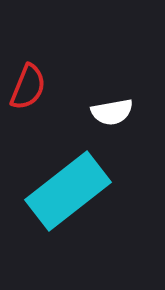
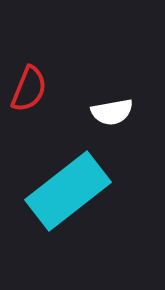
red semicircle: moved 1 px right, 2 px down
